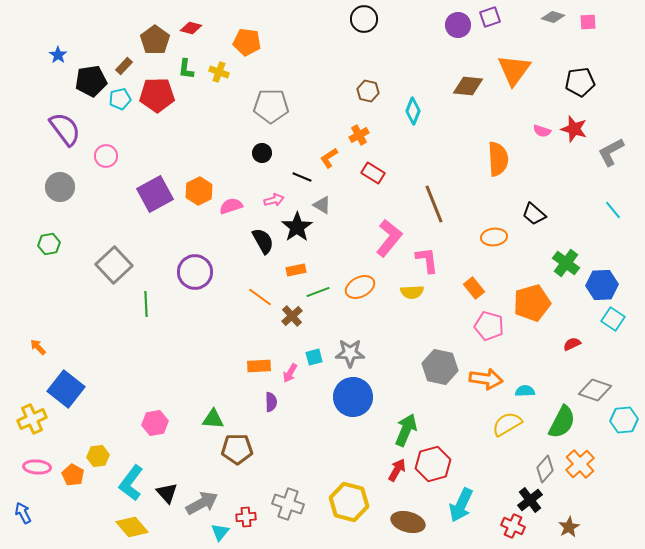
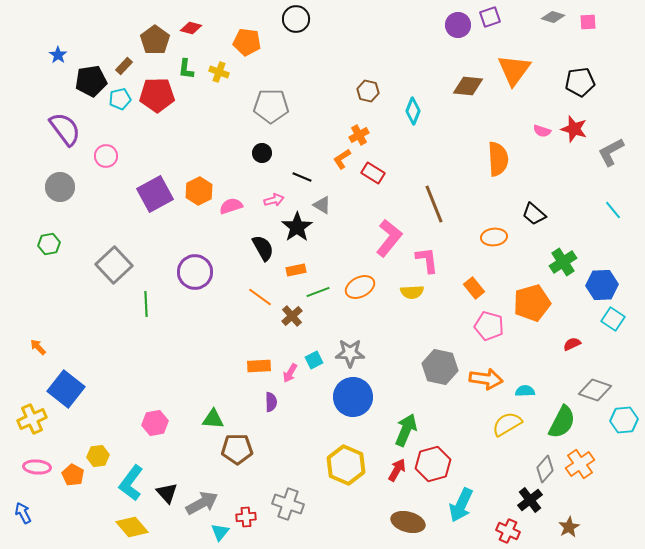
black circle at (364, 19): moved 68 px left
orange L-shape at (329, 158): moved 13 px right, 1 px down
black semicircle at (263, 241): moved 7 px down
green cross at (566, 263): moved 3 px left, 1 px up; rotated 20 degrees clockwise
cyan square at (314, 357): moved 3 px down; rotated 12 degrees counterclockwise
orange cross at (580, 464): rotated 8 degrees clockwise
yellow hexagon at (349, 502): moved 3 px left, 37 px up; rotated 9 degrees clockwise
red cross at (513, 526): moved 5 px left, 5 px down
